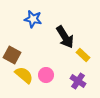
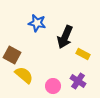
blue star: moved 4 px right, 4 px down
black arrow: rotated 55 degrees clockwise
yellow rectangle: moved 1 px up; rotated 16 degrees counterclockwise
pink circle: moved 7 px right, 11 px down
